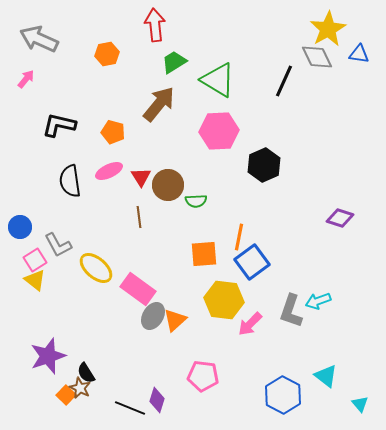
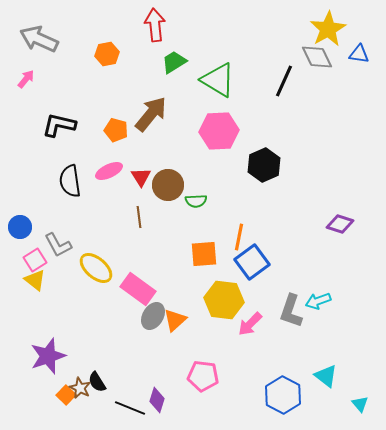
brown arrow at (159, 104): moved 8 px left, 10 px down
orange pentagon at (113, 132): moved 3 px right, 2 px up
purple diamond at (340, 218): moved 6 px down
black semicircle at (86, 373): moved 11 px right, 9 px down
